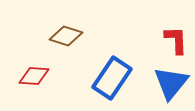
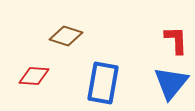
blue rectangle: moved 9 px left, 5 px down; rotated 24 degrees counterclockwise
